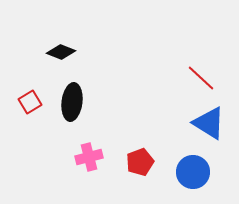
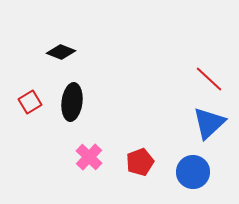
red line: moved 8 px right, 1 px down
blue triangle: rotated 45 degrees clockwise
pink cross: rotated 32 degrees counterclockwise
